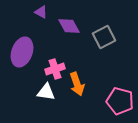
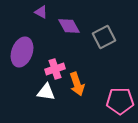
pink pentagon: rotated 16 degrees counterclockwise
